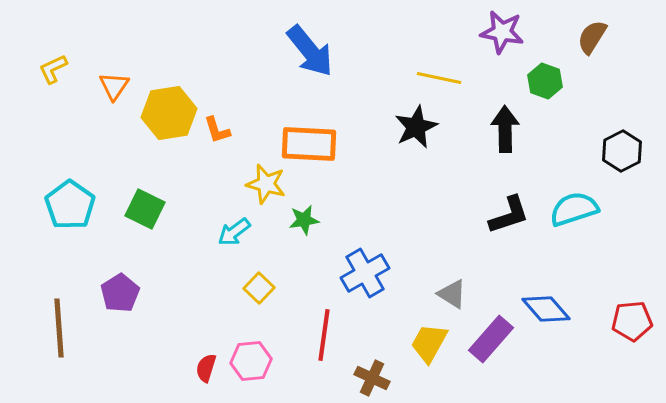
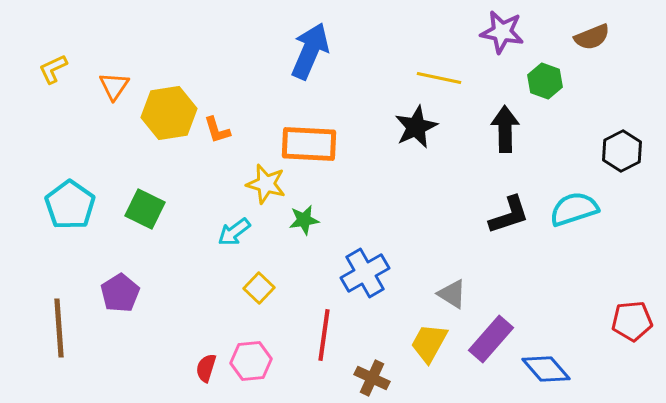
brown semicircle: rotated 144 degrees counterclockwise
blue arrow: rotated 118 degrees counterclockwise
blue diamond: moved 60 px down
